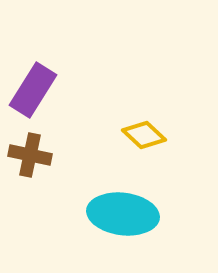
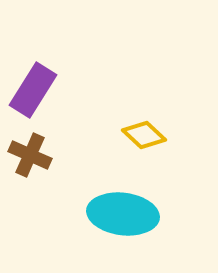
brown cross: rotated 12 degrees clockwise
